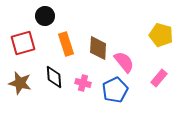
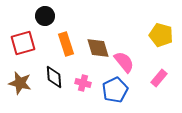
brown diamond: rotated 20 degrees counterclockwise
